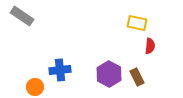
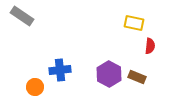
yellow rectangle: moved 3 px left
brown rectangle: rotated 42 degrees counterclockwise
